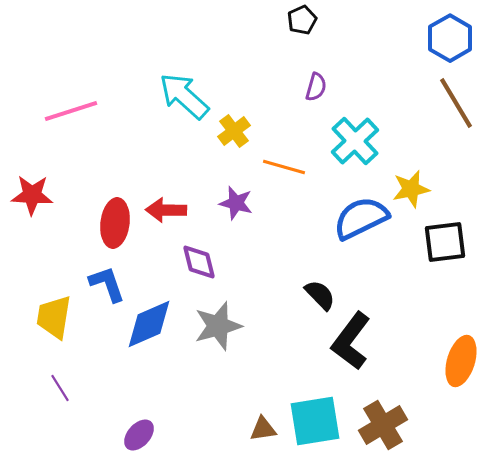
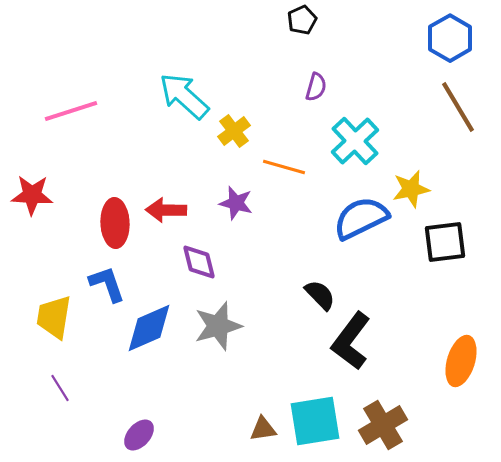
brown line: moved 2 px right, 4 px down
red ellipse: rotated 9 degrees counterclockwise
blue diamond: moved 4 px down
